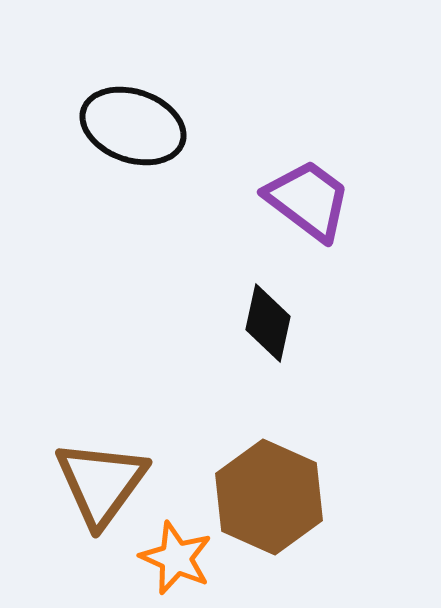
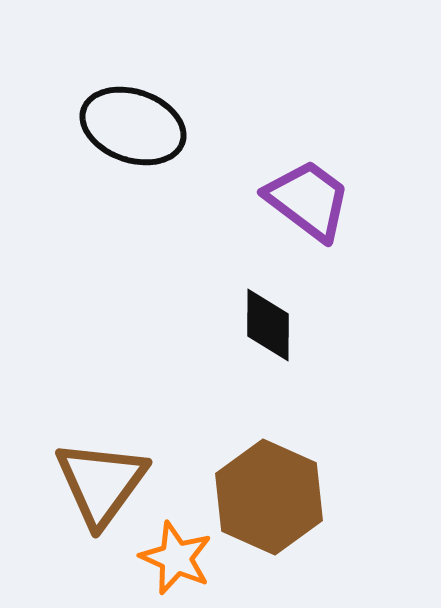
black diamond: moved 2 px down; rotated 12 degrees counterclockwise
